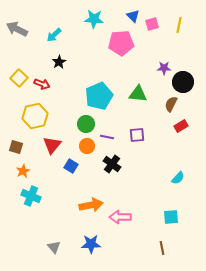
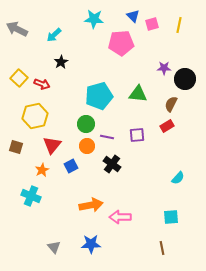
black star: moved 2 px right
black circle: moved 2 px right, 3 px up
cyan pentagon: rotated 8 degrees clockwise
red rectangle: moved 14 px left
blue square: rotated 32 degrees clockwise
orange star: moved 19 px right, 1 px up
